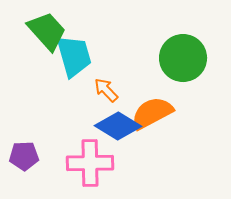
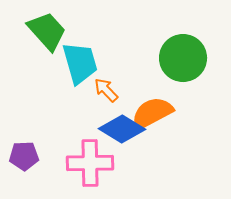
cyan trapezoid: moved 6 px right, 7 px down
blue diamond: moved 4 px right, 3 px down
